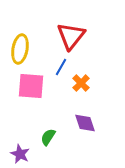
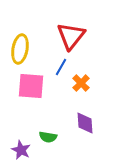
purple diamond: rotated 15 degrees clockwise
green semicircle: rotated 114 degrees counterclockwise
purple star: moved 1 px right, 4 px up
